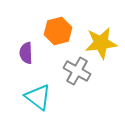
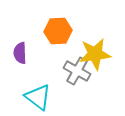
orange hexagon: rotated 12 degrees clockwise
yellow star: moved 6 px left, 11 px down
purple semicircle: moved 6 px left
